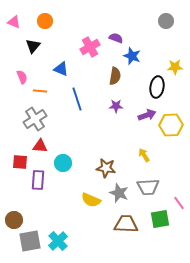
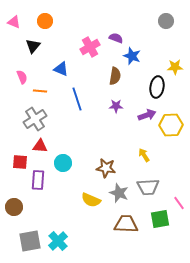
brown circle: moved 13 px up
